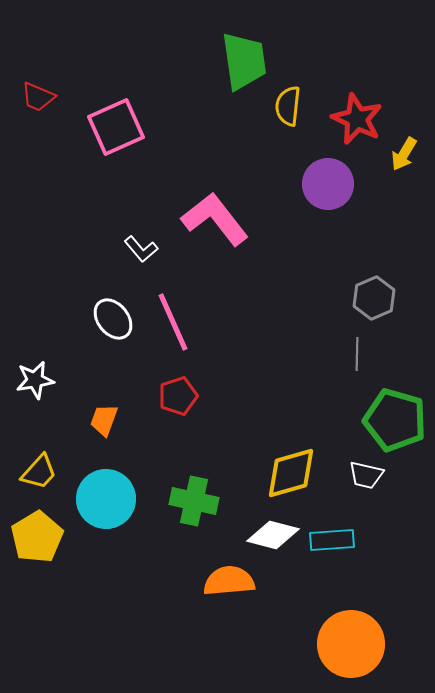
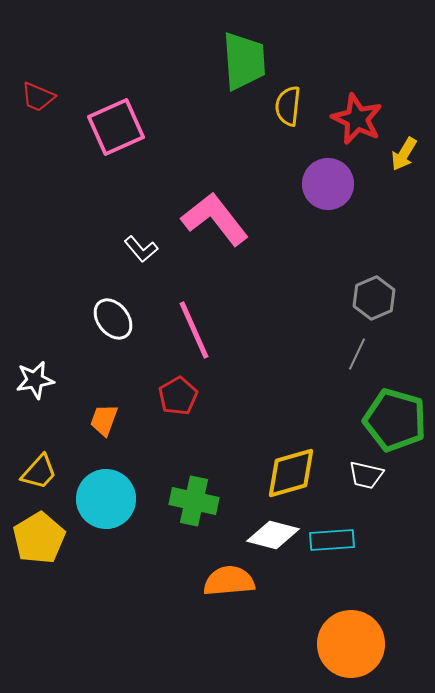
green trapezoid: rotated 4 degrees clockwise
pink line: moved 21 px right, 8 px down
gray line: rotated 24 degrees clockwise
red pentagon: rotated 12 degrees counterclockwise
yellow pentagon: moved 2 px right, 1 px down
